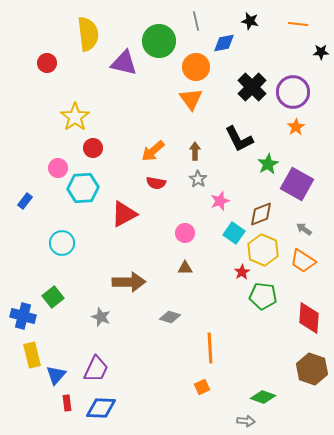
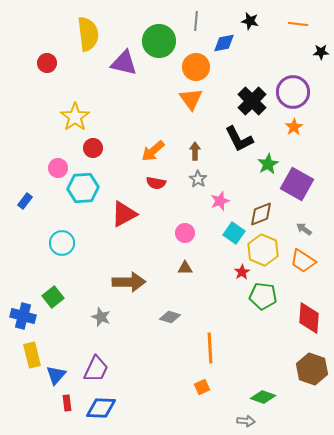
gray line at (196, 21): rotated 18 degrees clockwise
black cross at (252, 87): moved 14 px down
orange star at (296, 127): moved 2 px left
